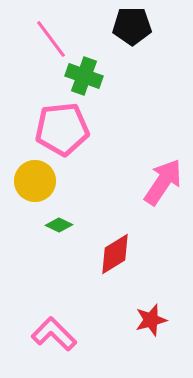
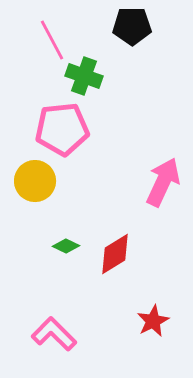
pink line: moved 1 px right, 1 px down; rotated 9 degrees clockwise
pink arrow: rotated 9 degrees counterclockwise
green diamond: moved 7 px right, 21 px down
red star: moved 2 px right, 1 px down; rotated 12 degrees counterclockwise
